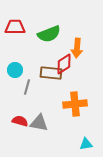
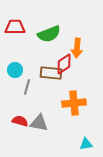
orange cross: moved 1 px left, 1 px up
